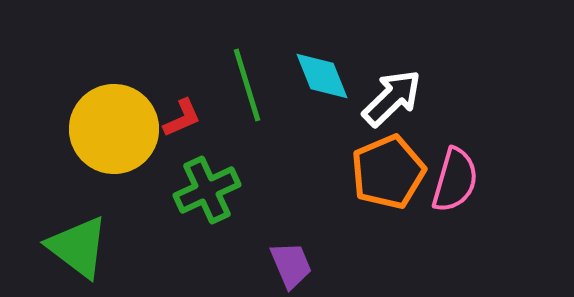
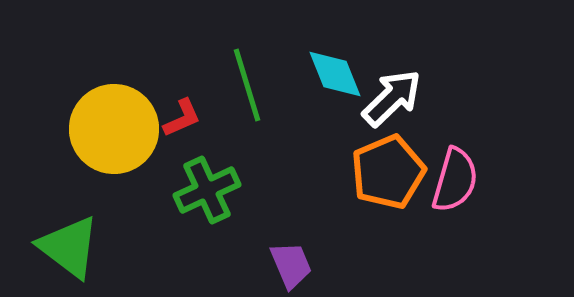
cyan diamond: moved 13 px right, 2 px up
green triangle: moved 9 px left
